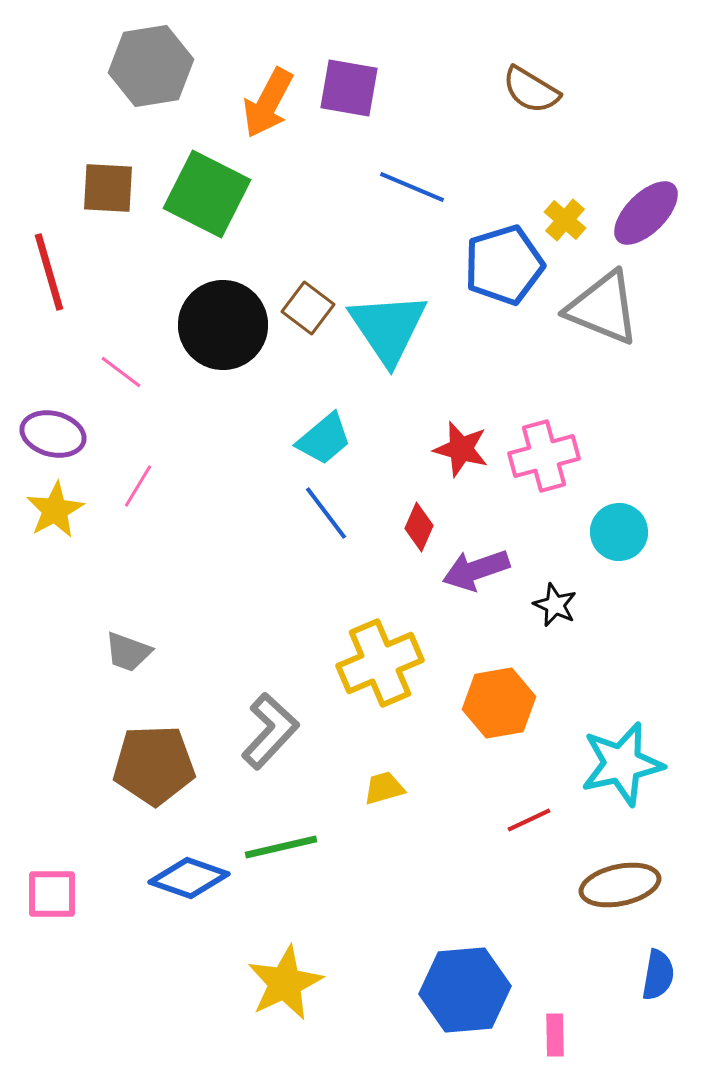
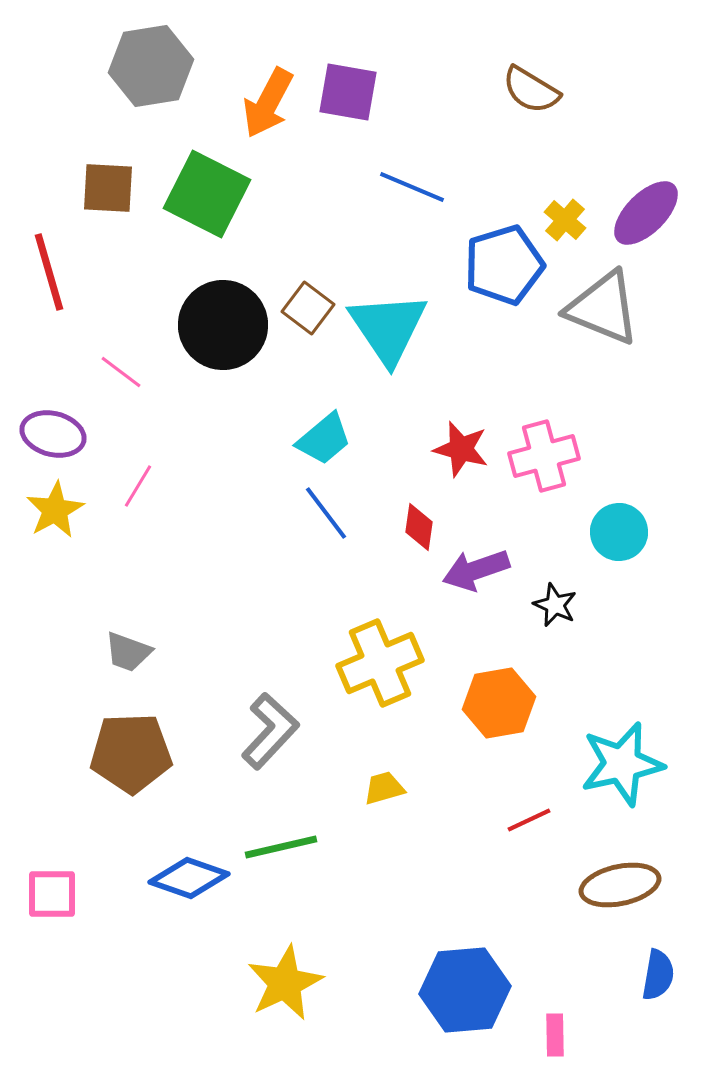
purple square at (349, 88): moved 1 px left, 4 px down
red diamond at (419, 527): rotated 15 degrees counterclockwise
brown pentagon at (154, 765): moved 23 px left, 12 px up
